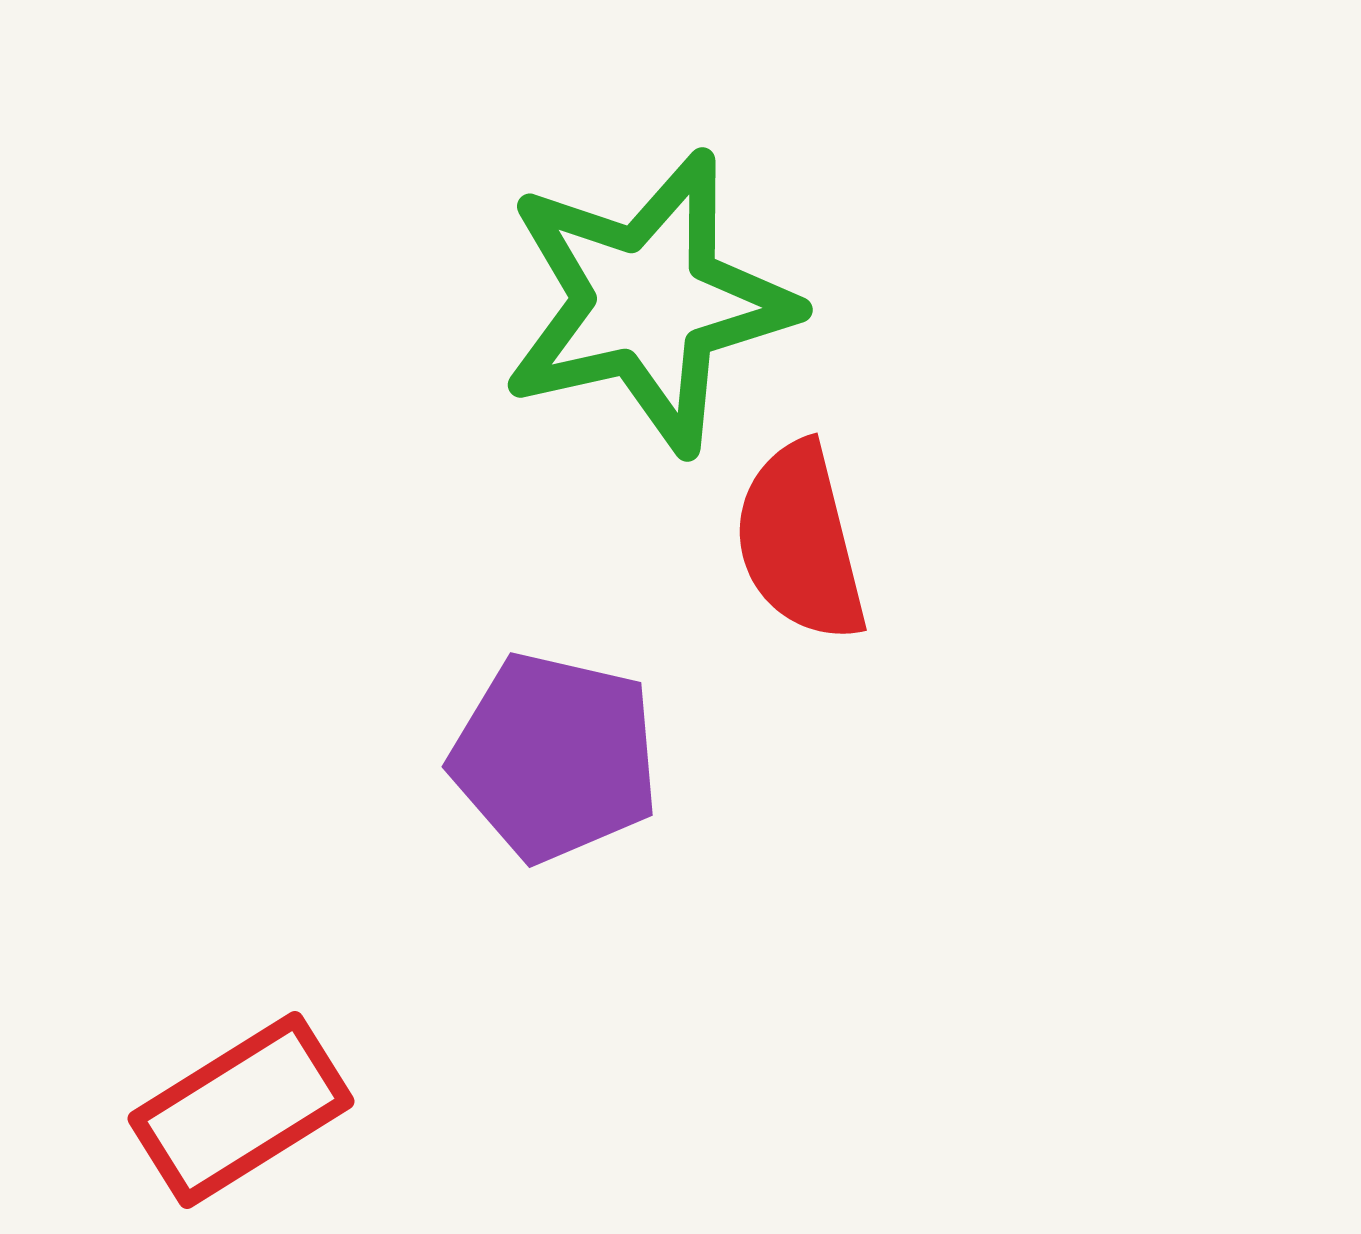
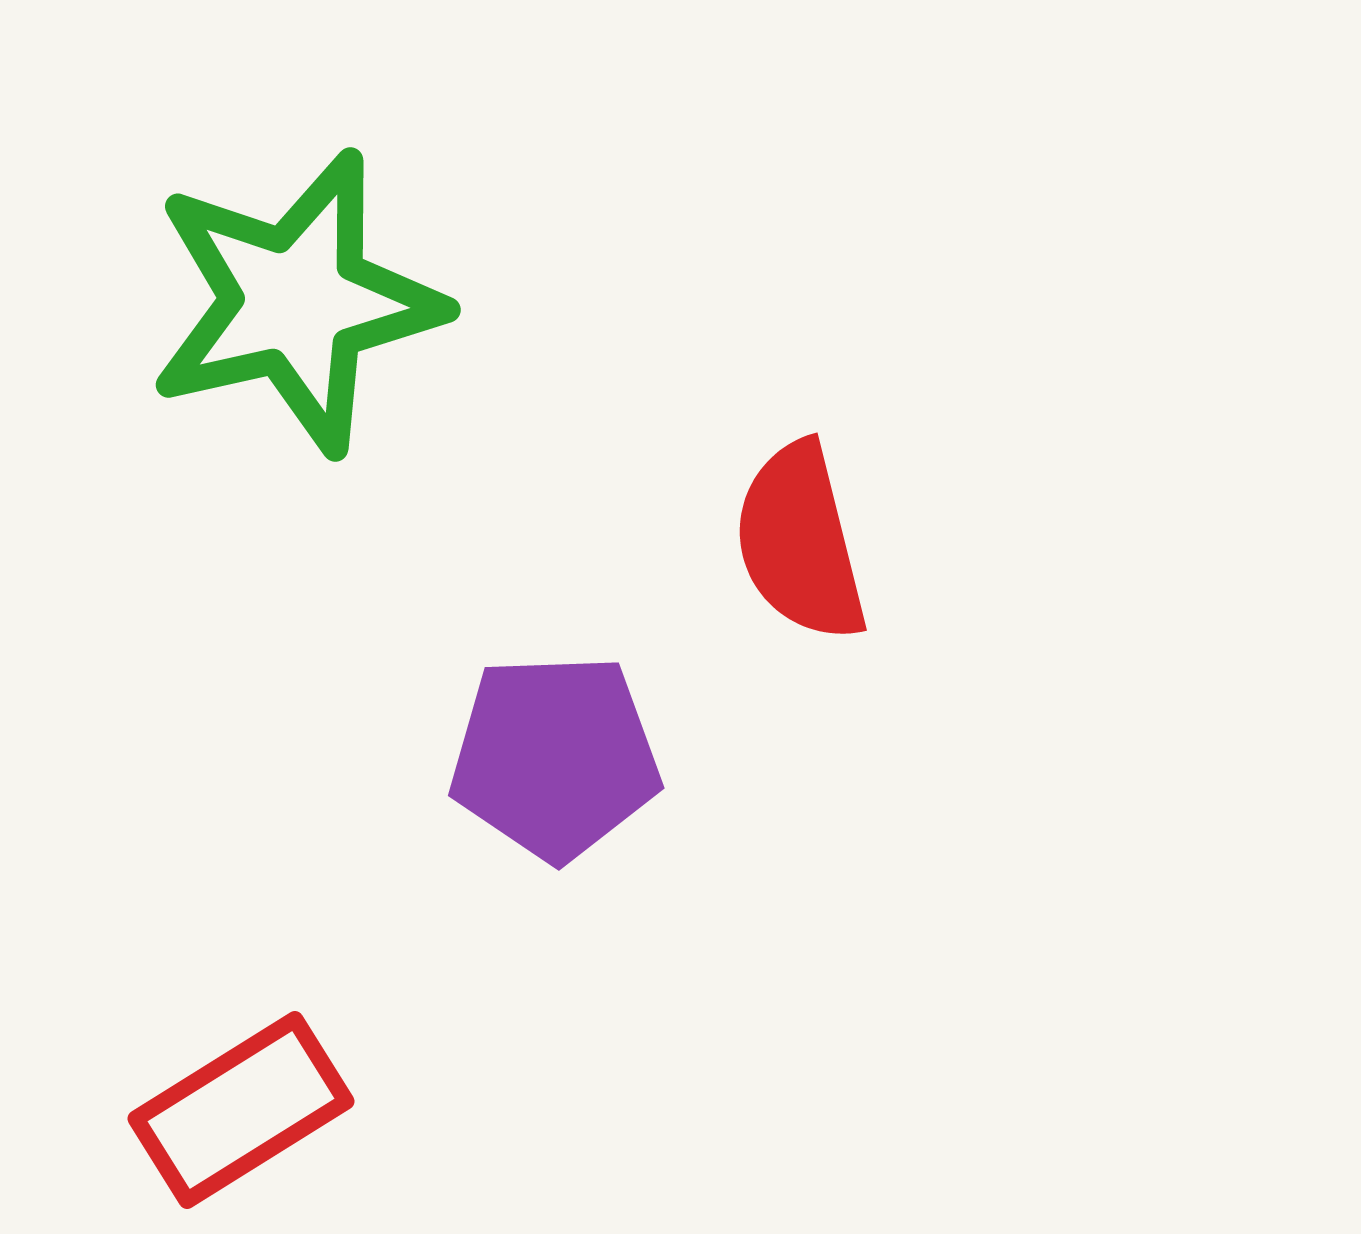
green star: moved 352 px left
purple pentagon: rotated 15 degrees counterclockwise
